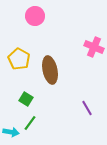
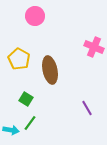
cyan arrow: moved 2 px up
